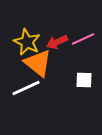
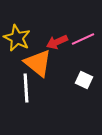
yellow star: moved 10 px left, 4 px up
white square: rotated 24 degrees clockwise
white line: rotated 68 degrees counterclockwise
